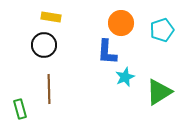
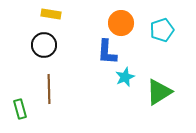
yellow rectangle: moved 3 px up
